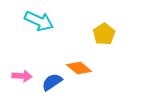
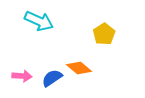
blue semicircle: moved 4 px up
